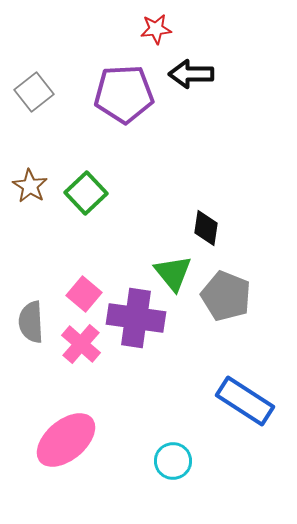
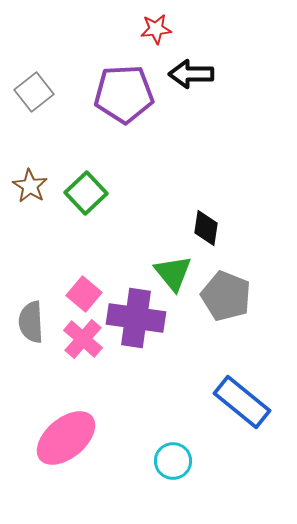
pink cross: moved 2 px right, 5 px up
blue rectangle: moved 3 px left, 1 px down; rotated 6 degrees clockwise
pink ellipse: moved 2 px up
